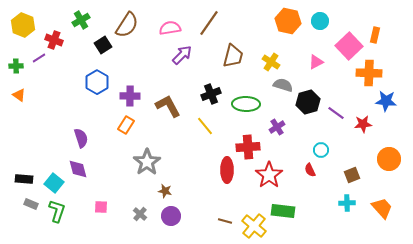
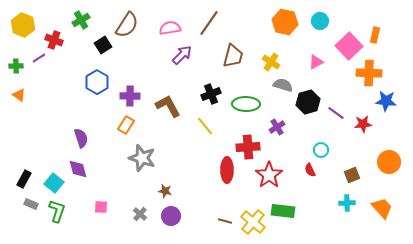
orange hexagon at (288, 21): moved 3 px left, 1 px down
orange circle at (389, 159): moved 3 px down
gray star at (147, 162): moved 5 px left, 4 px up; rotated 20 degrees counterclockwise
black rectangle at (24, 179): rotated 66 degrees counterclockwise
yellow cross at (254, 226): moved 1 px left, 4 px up
